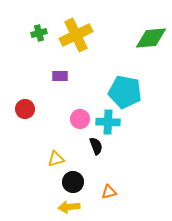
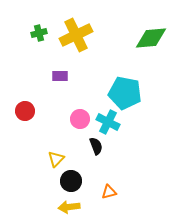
cyan pentagon: moved 1 px down
red circle: moved 2 px down
cyan cross: rotated 25 degrees clockwise
yellow triangle: rotated 30 degrees counterclockwise
black circle: moved 2 px left, 1 px up
